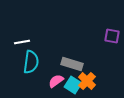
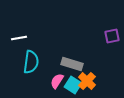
purple square: rotated 21 degrees counterclockwise
white line: moved 3 px left, 4 px up
pink semicircle: moved 1 px right; rotated 21 degrees counterclockwise
